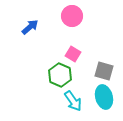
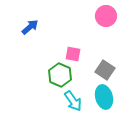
pink circle: moved 34 px right
pink square: rotated 21 degrees counterclockwise
gray square: moved 1 px right, 1 px up; rotated 18 degrees clockwise
